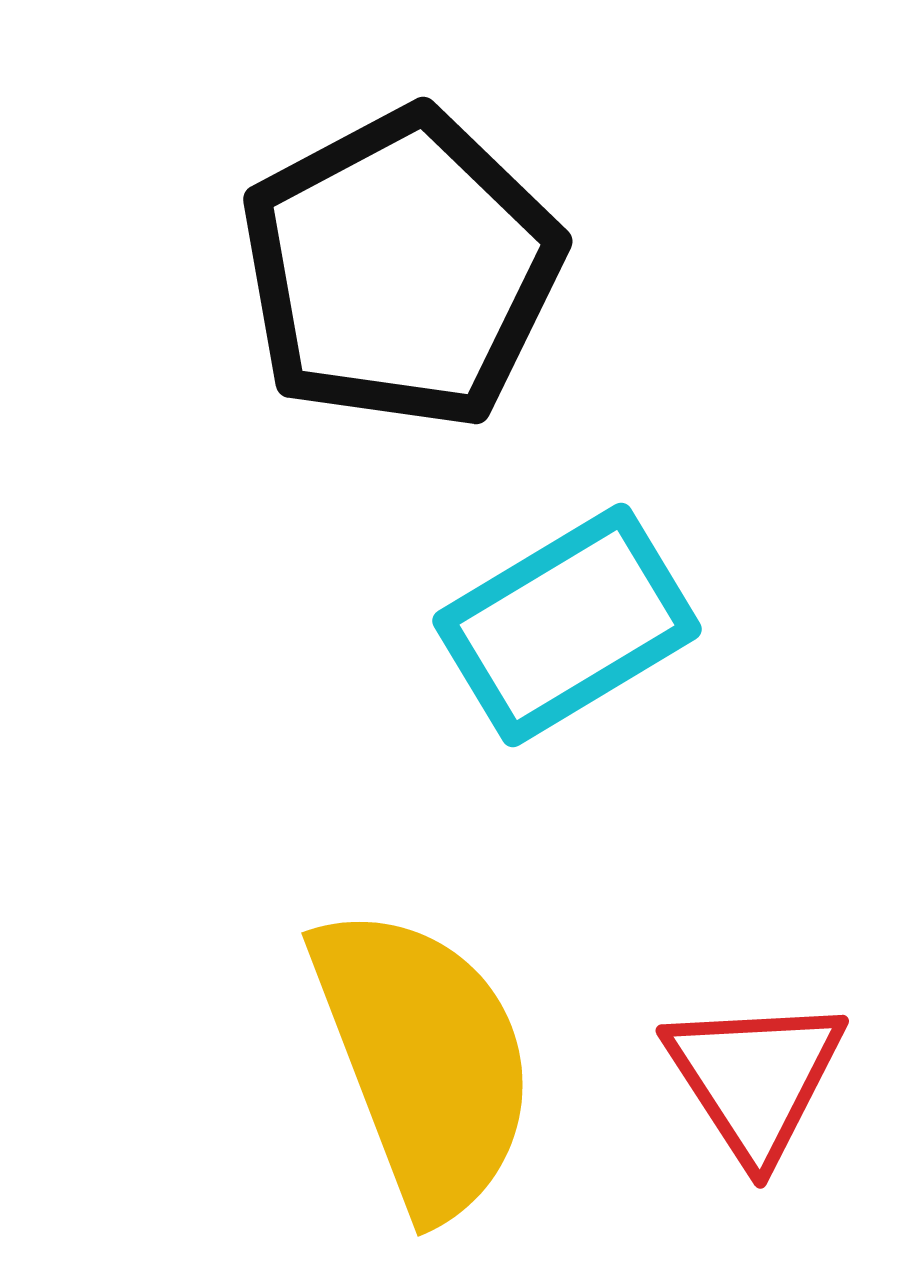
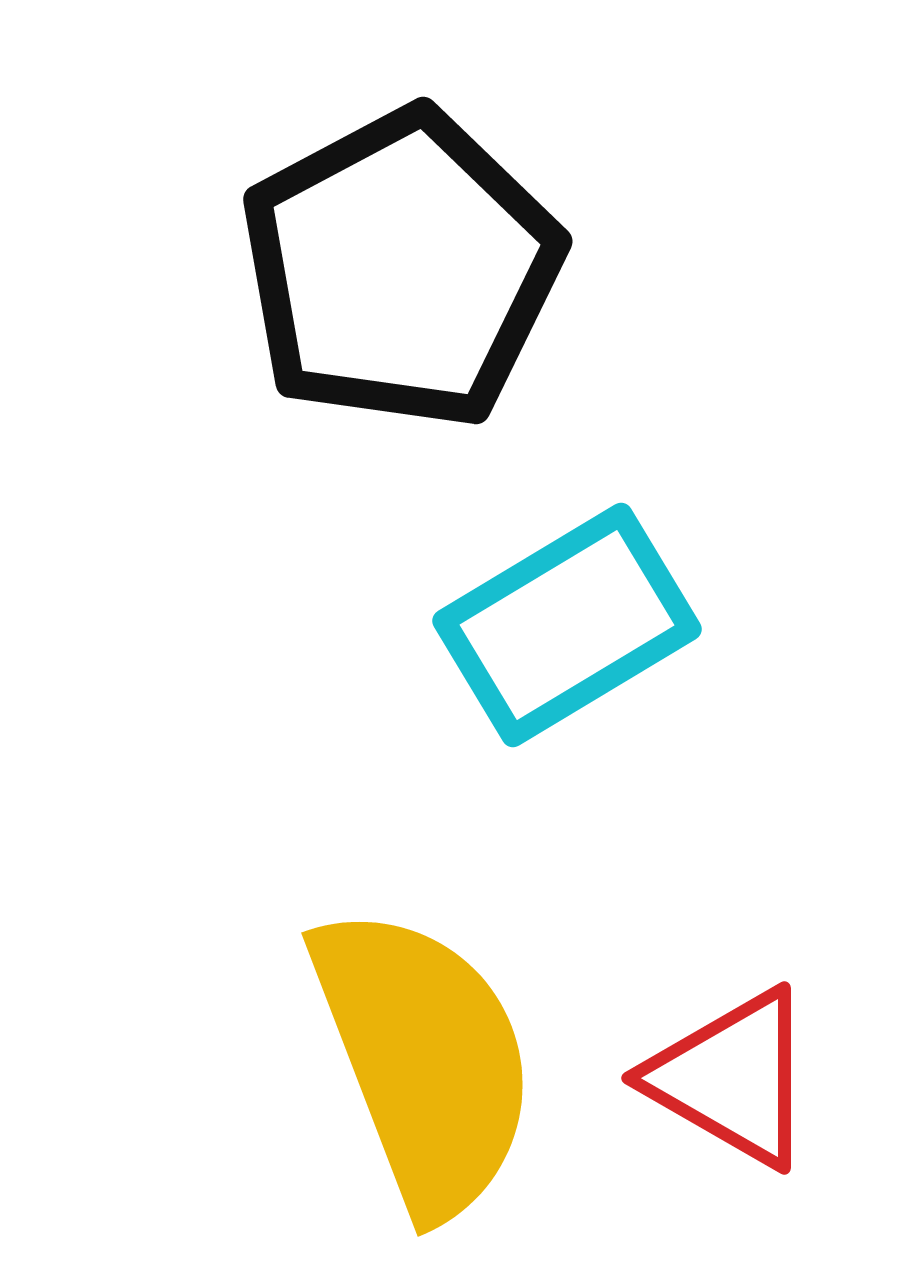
red triangle: moved 23 px left; rotated 27 degrees counterclockwise
